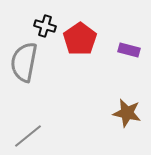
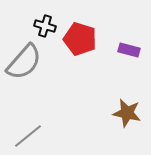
red pentagon: rotated 20 degrees counterclockwise
gray semicircle: rotated 150 degrees counterclockwise
